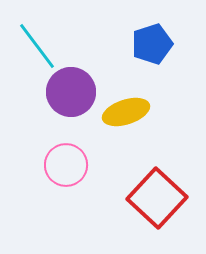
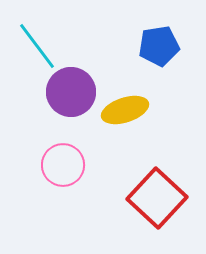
blue pentagon: moved 7 px right, 2 px down; rotated 9 degrees clockwise
yellow ellipse: moved 1 px left, 2 px up
pink circle: moved 3 px left
